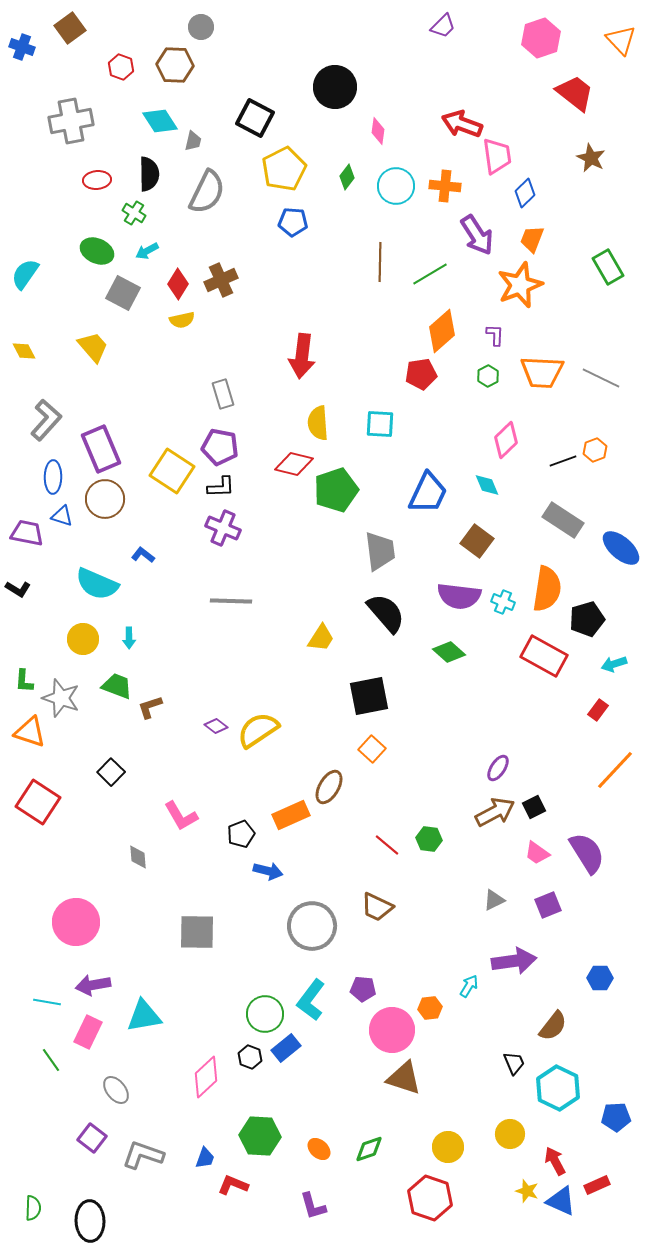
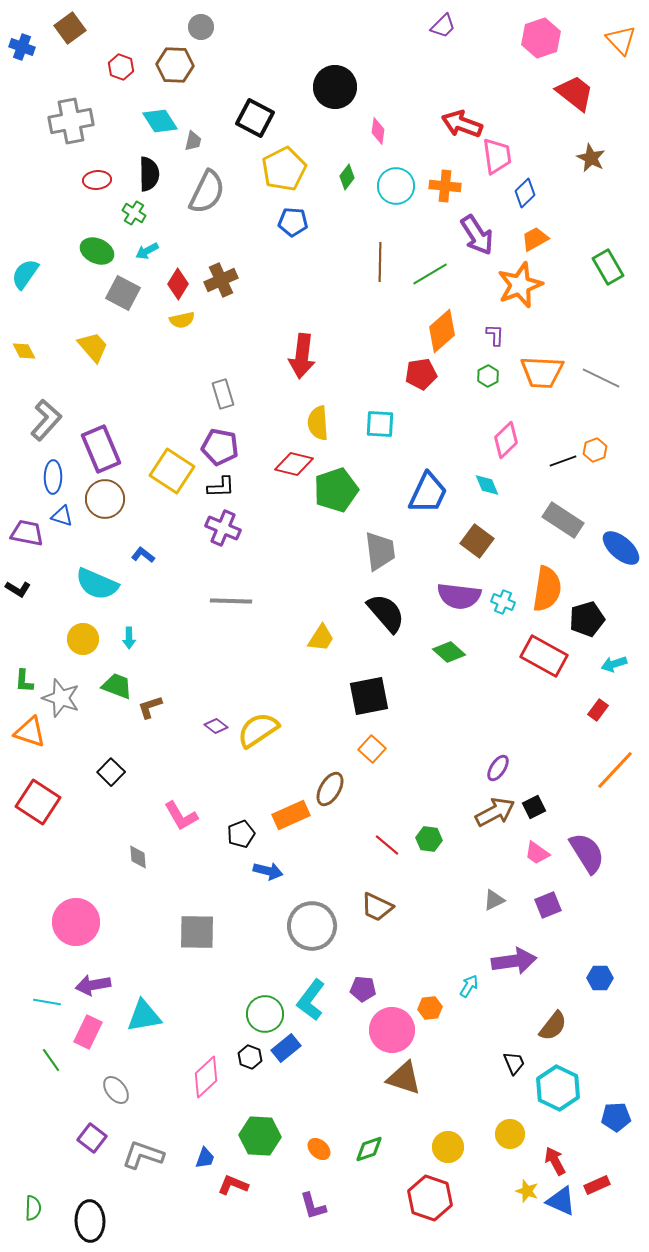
orange trapezoid at (532, 239): moved 3 px right; rotated 40 degrees clockwise
brown ellipse at (329, 787): moved 1 px right, 2 px down
